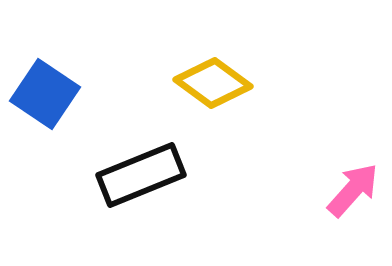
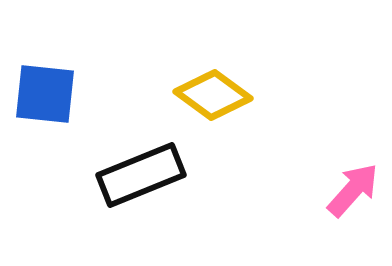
yellow diamond: moved 12 px down
blue square: rotated 28 degrees counterclockwise
